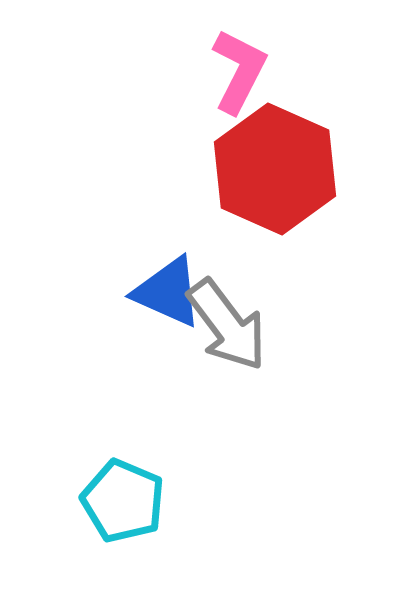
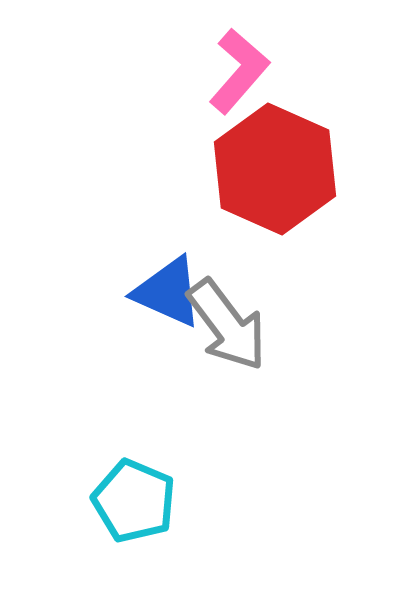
pink L-shape: rotated 14 degrees clockwise
cyan pentagon: moved 11 px right
